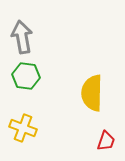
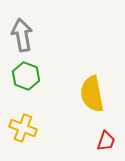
gray arrow: moved 2 px up
green hexagon: rotated 12 degrees clockwise
yellow semicircle: moved 1 px down; rotated 12 degrees counterclockwise
